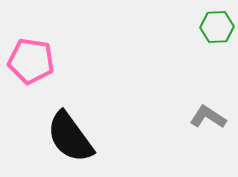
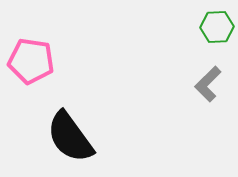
gray L-shape: moved 33 px up; rotated 78 degrees counterclockwise
